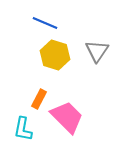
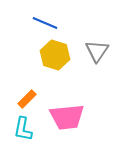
orange rectangle: moved 12 px left; rotated 18 degrees clockwise
pink trapezoid: rotated 129 degrees clockwise
